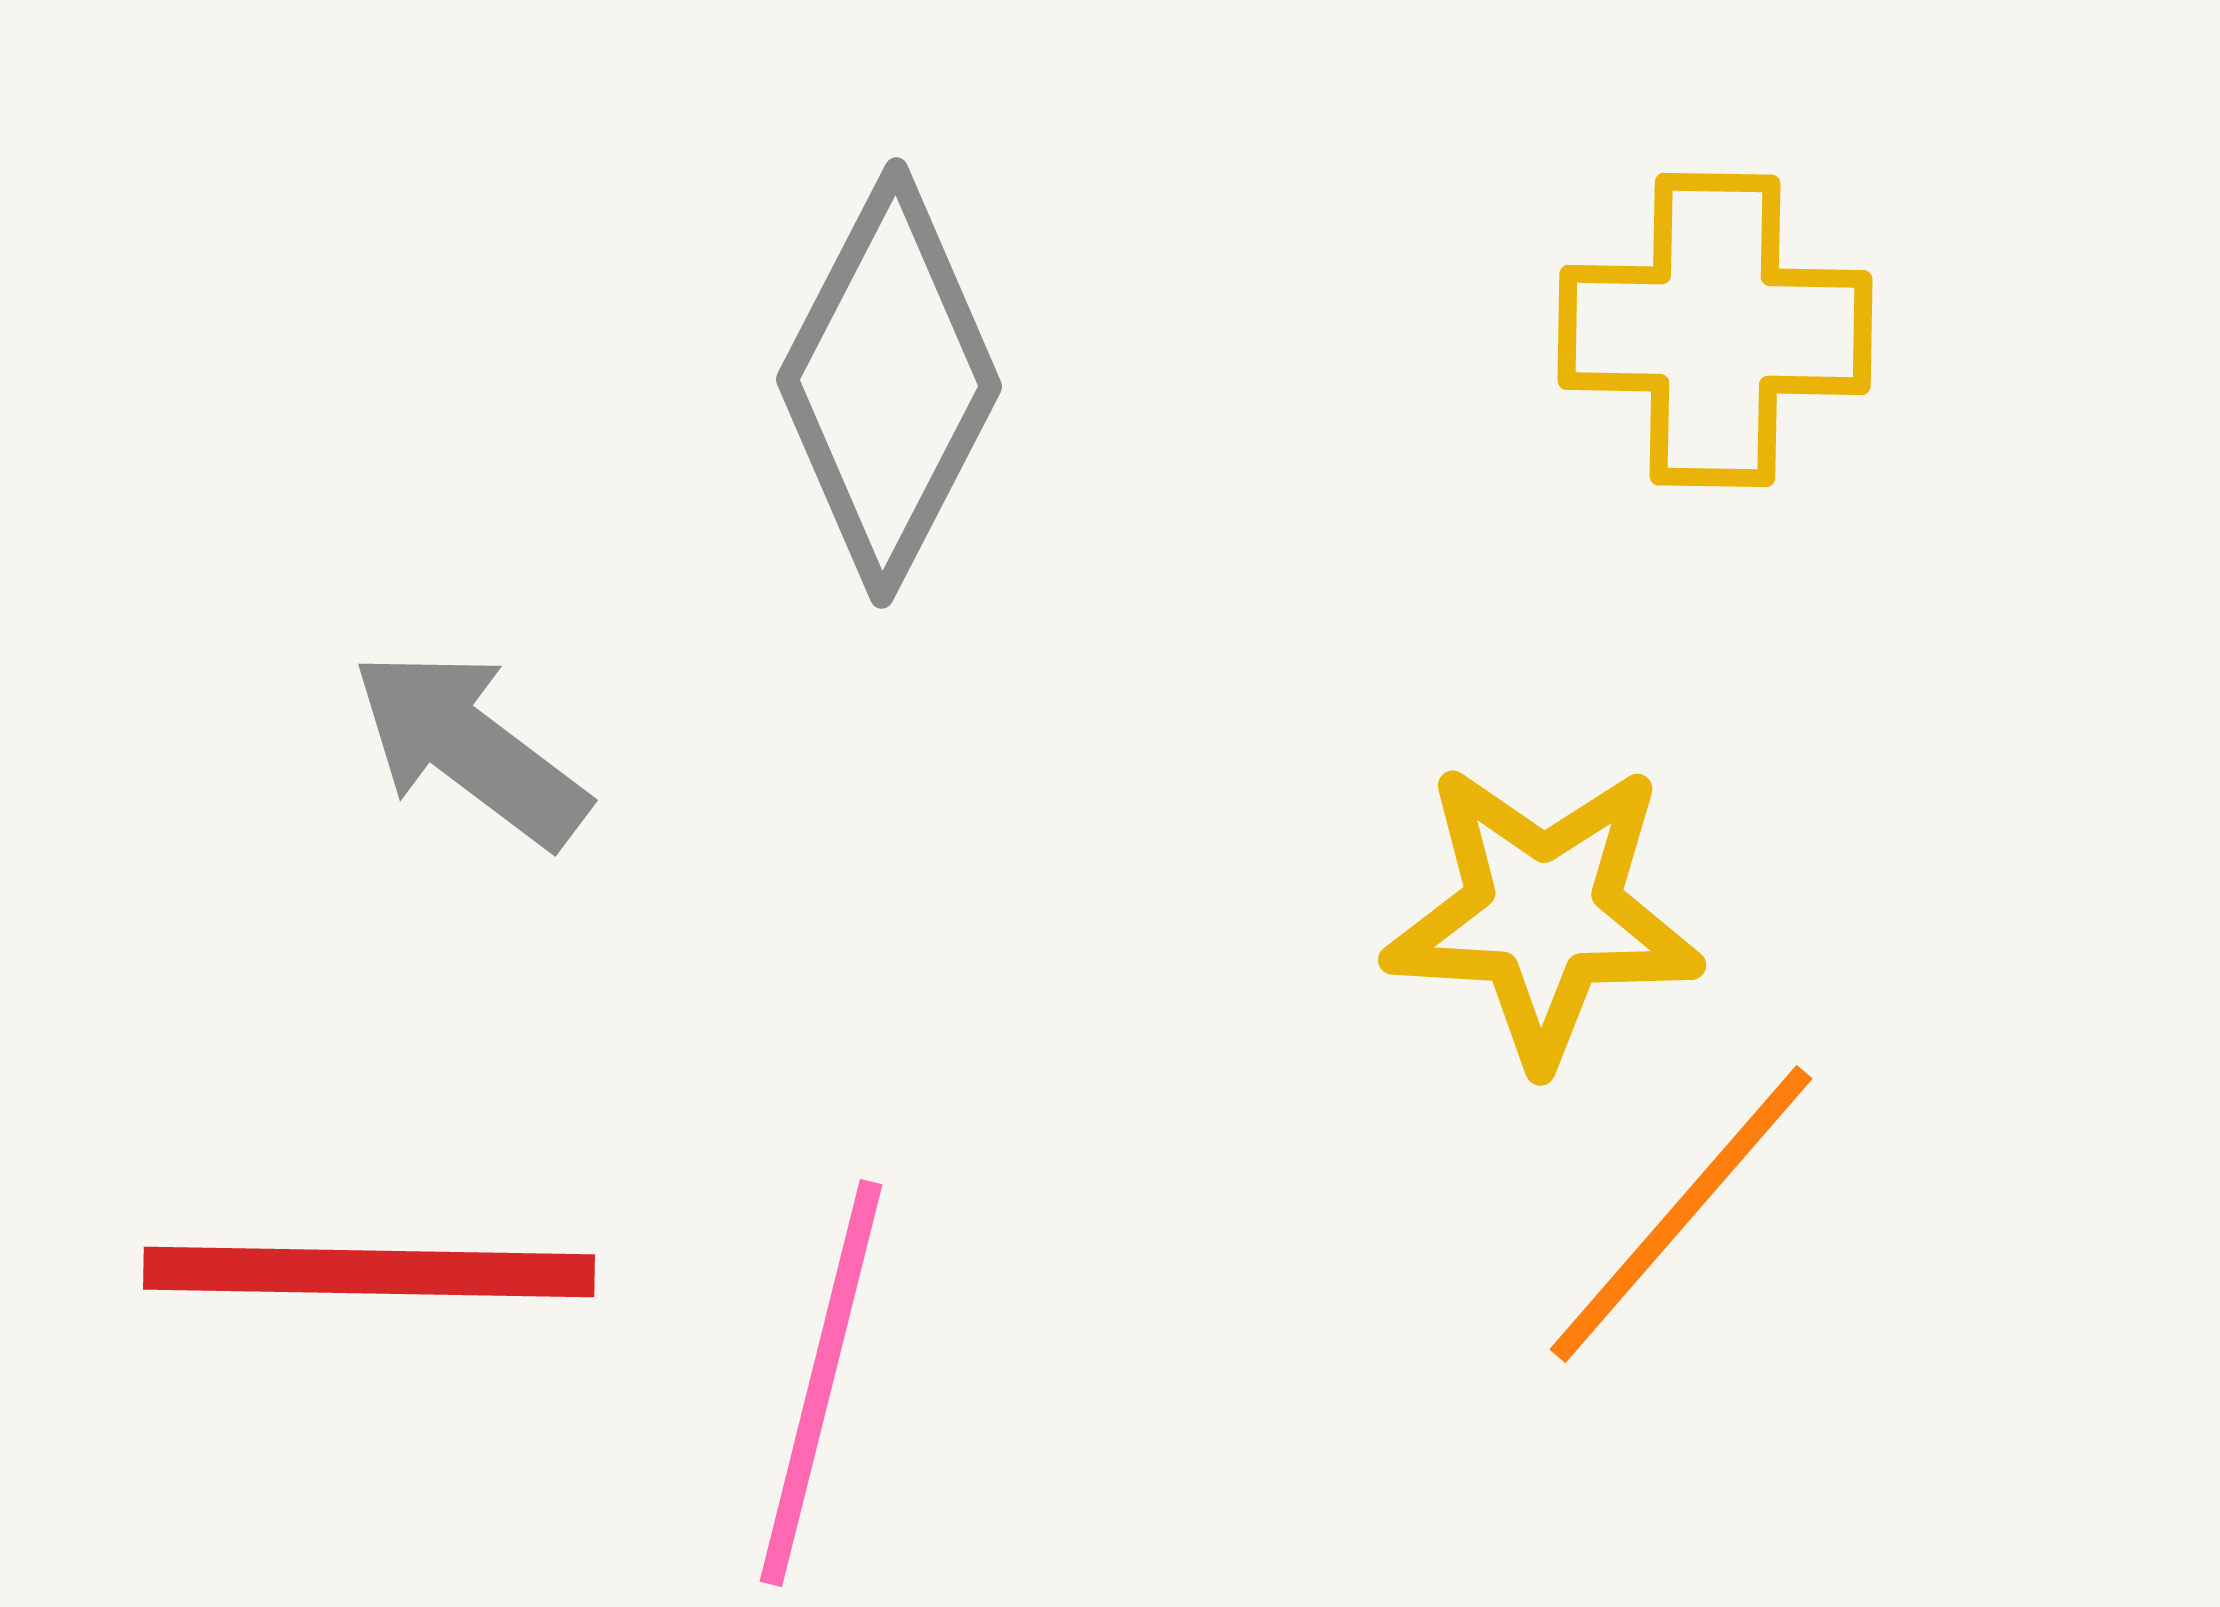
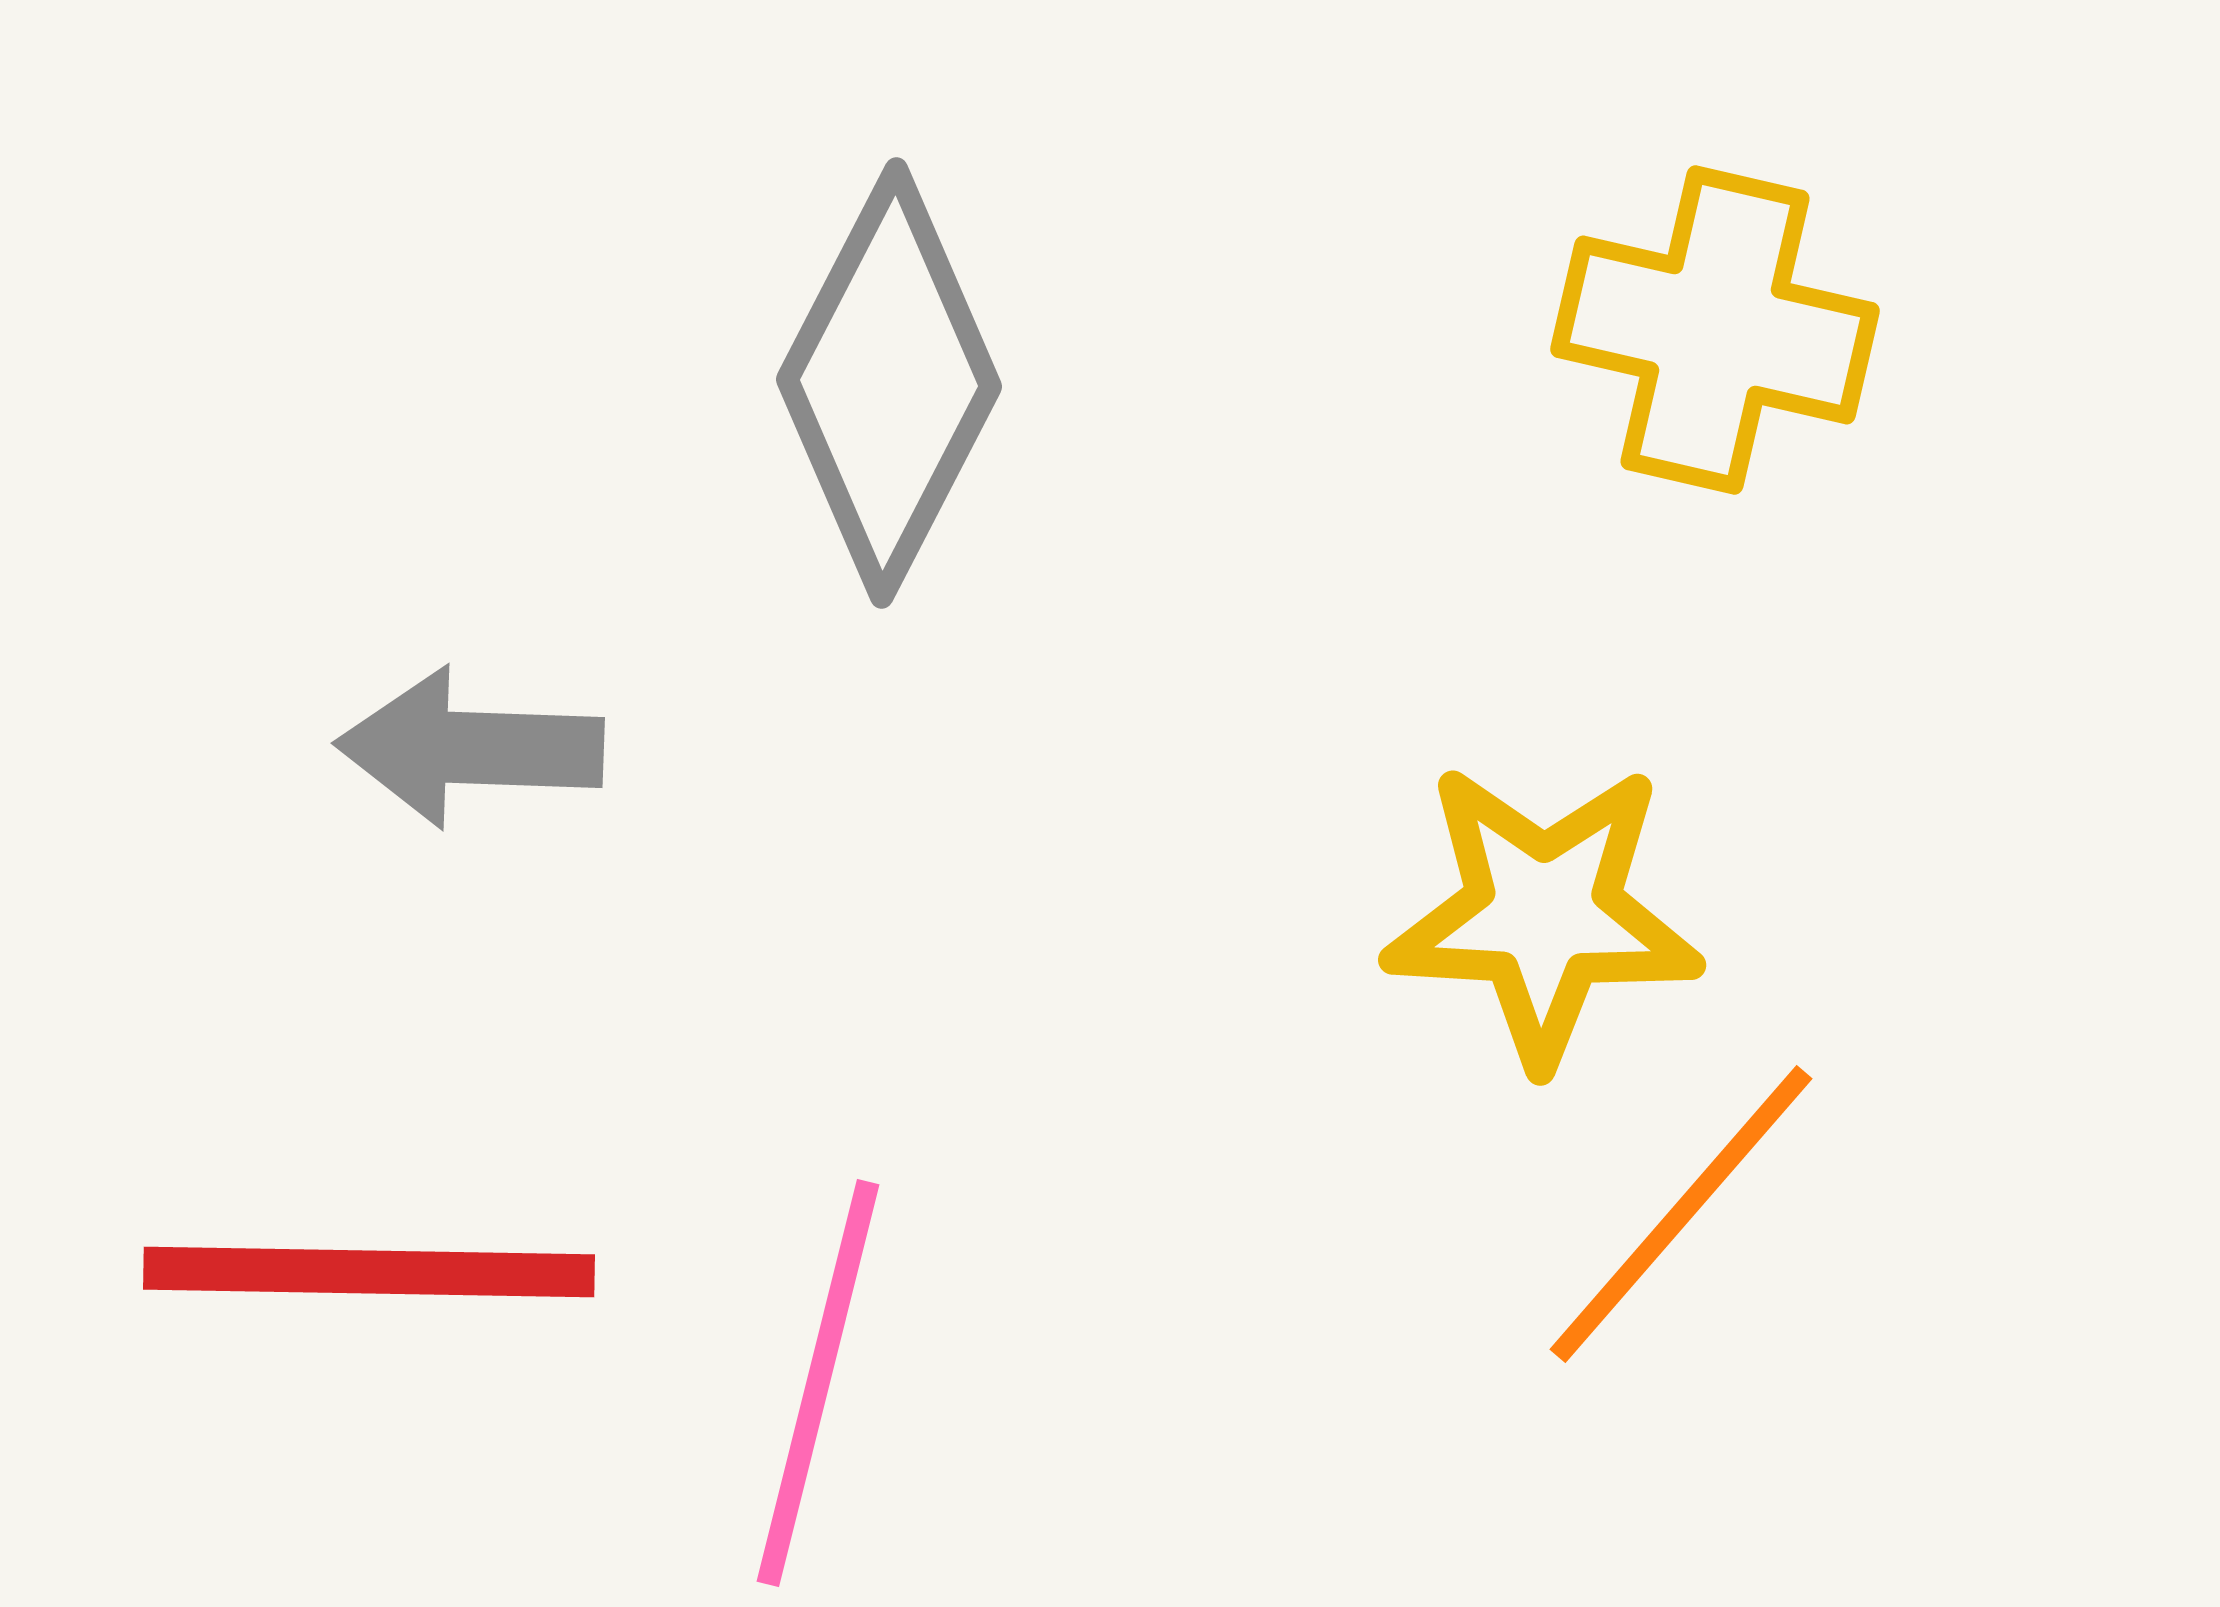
yellow cross: rotated 12 degrees clockwise
gray arrow: rotated 35 degrees counterclockwise
pink line: moved 3 px left
